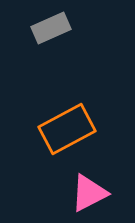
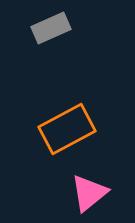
pink triangle: rotated 12 degrees counterclockwise
